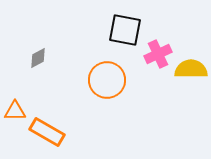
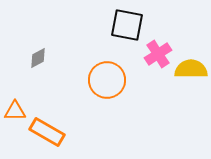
black square: moved 2 px right, 5 px up
pink cross: rotated 8 degrees counterclockwise
